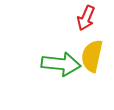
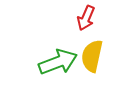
green arrow: moved 3 px left, 2 px up; rotated 27 degrees counterclockwise
